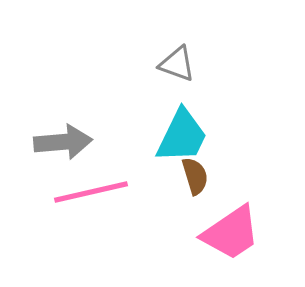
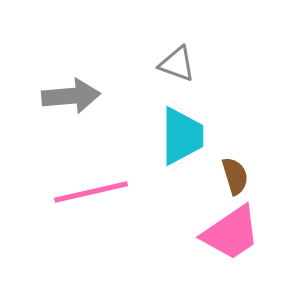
cyan trapezoid: rotated 26 degrees counterclockwise
gray arrow: moved 8 px right, 46 px up
brown semicircle: moved 40 px right
